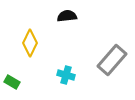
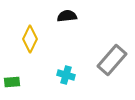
yellow diamond: moved 4 px up
green rectangle: rotated 35 degrees counterclockwise
